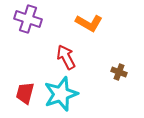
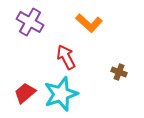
purple cross: moved 2 px right, 3 px down; rotated 12 degrees clockwise
orange L-shape: rotated 12 degrees clockwise
red trapezoid: rotated 35 degrees clockwise
